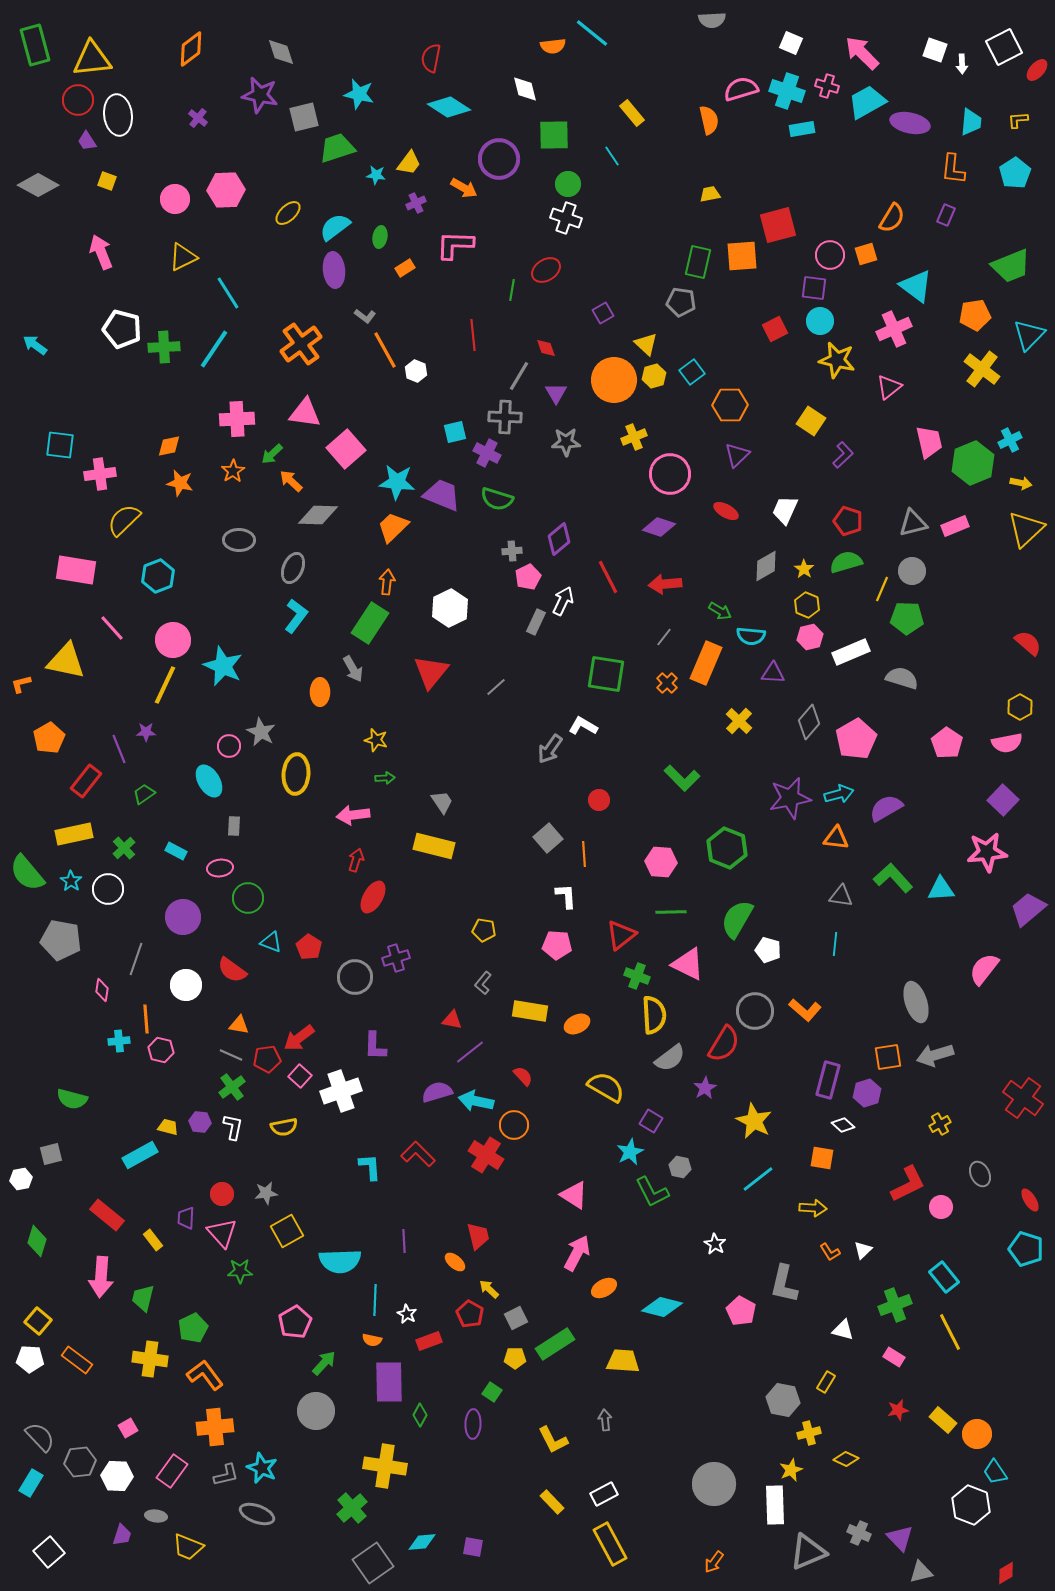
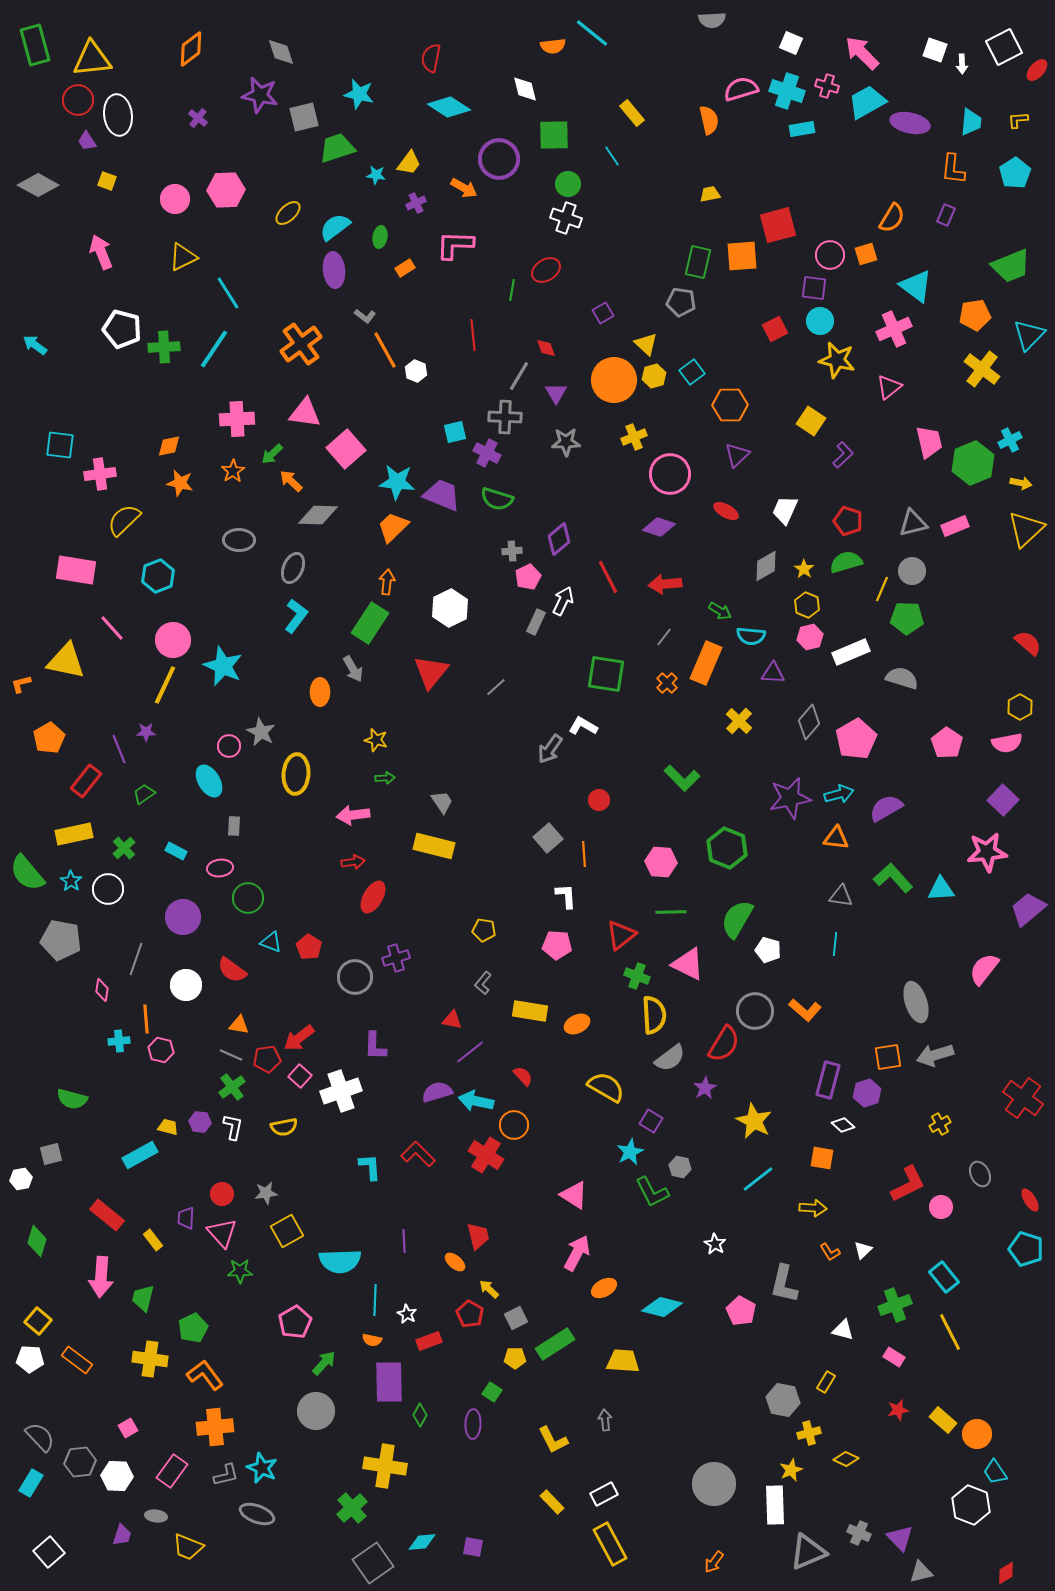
red arrow at (356, 860): moved 3 px left, 2 px down; rotated 65 degrees clockwise
